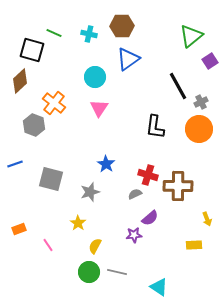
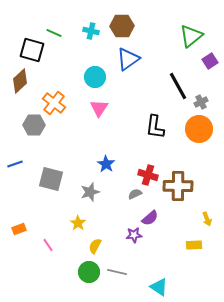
cyan cross: moved 2 px right, 3 px up
gray hexagon: rotated 20 degrees counterclockwise
